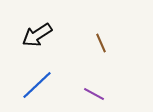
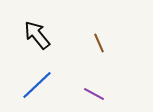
black arrow: rotated 84 degrees clockwise
brown line: moved 2 px left
